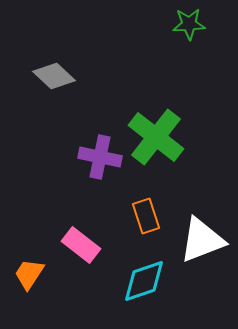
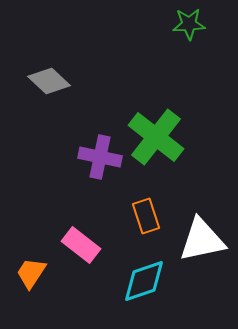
gray diamond: moved 5 px left, 5 px down
white triangle: rotated 9 degrees clockwise
orange trapezoid: moved 2 px right, 1 px up
